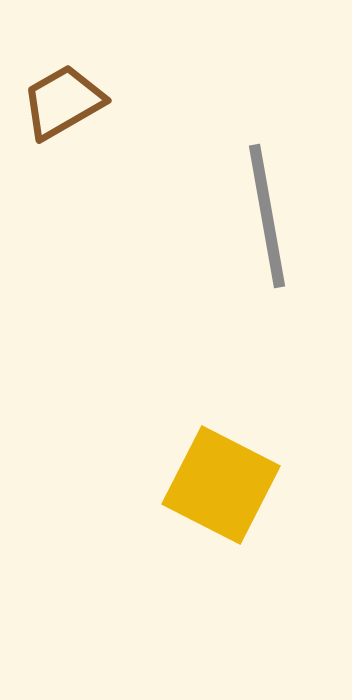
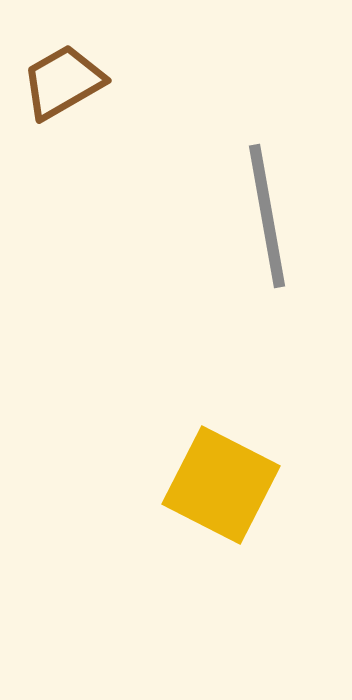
brown trapezoid: moved 20 px up
